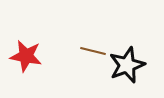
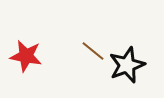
brown line: rotated 25 degrees clockwise
